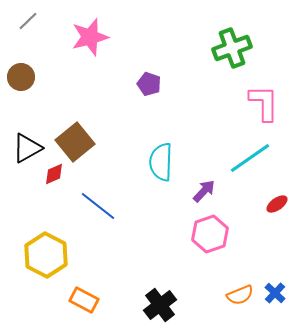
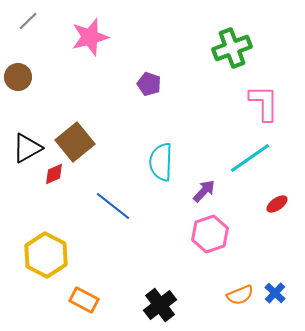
brown circle: moved 3 px left
blue line: moved 15 px right
